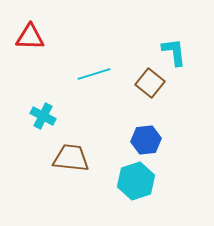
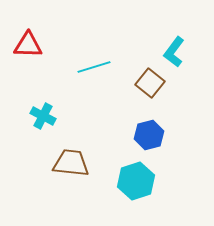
red triangle: moved 2 px left, 8 px down
cyan L-shape: rotated 136 degrees counterclockwise
cyan line: moved 7 px up
blue hexagon: moved 3 px right, 5 px up; rotated 8 degrees counterclockwise
brown trapezoid: moved 5 px down
